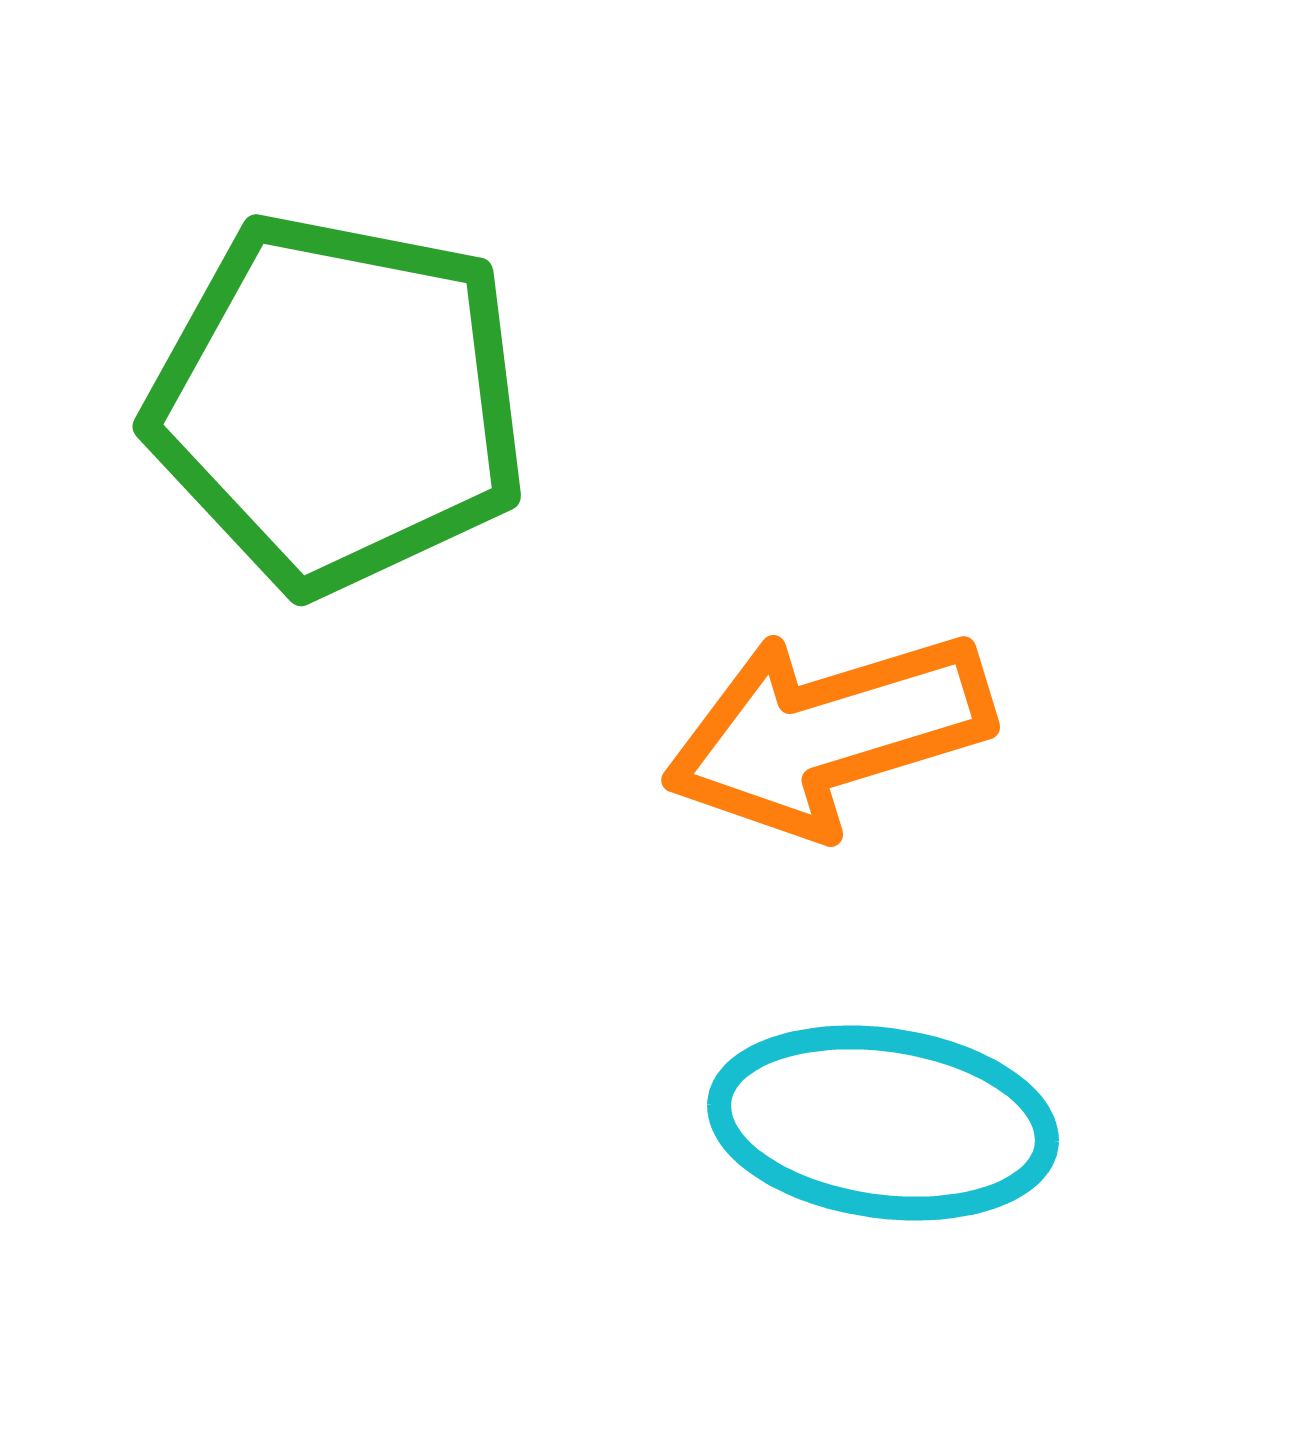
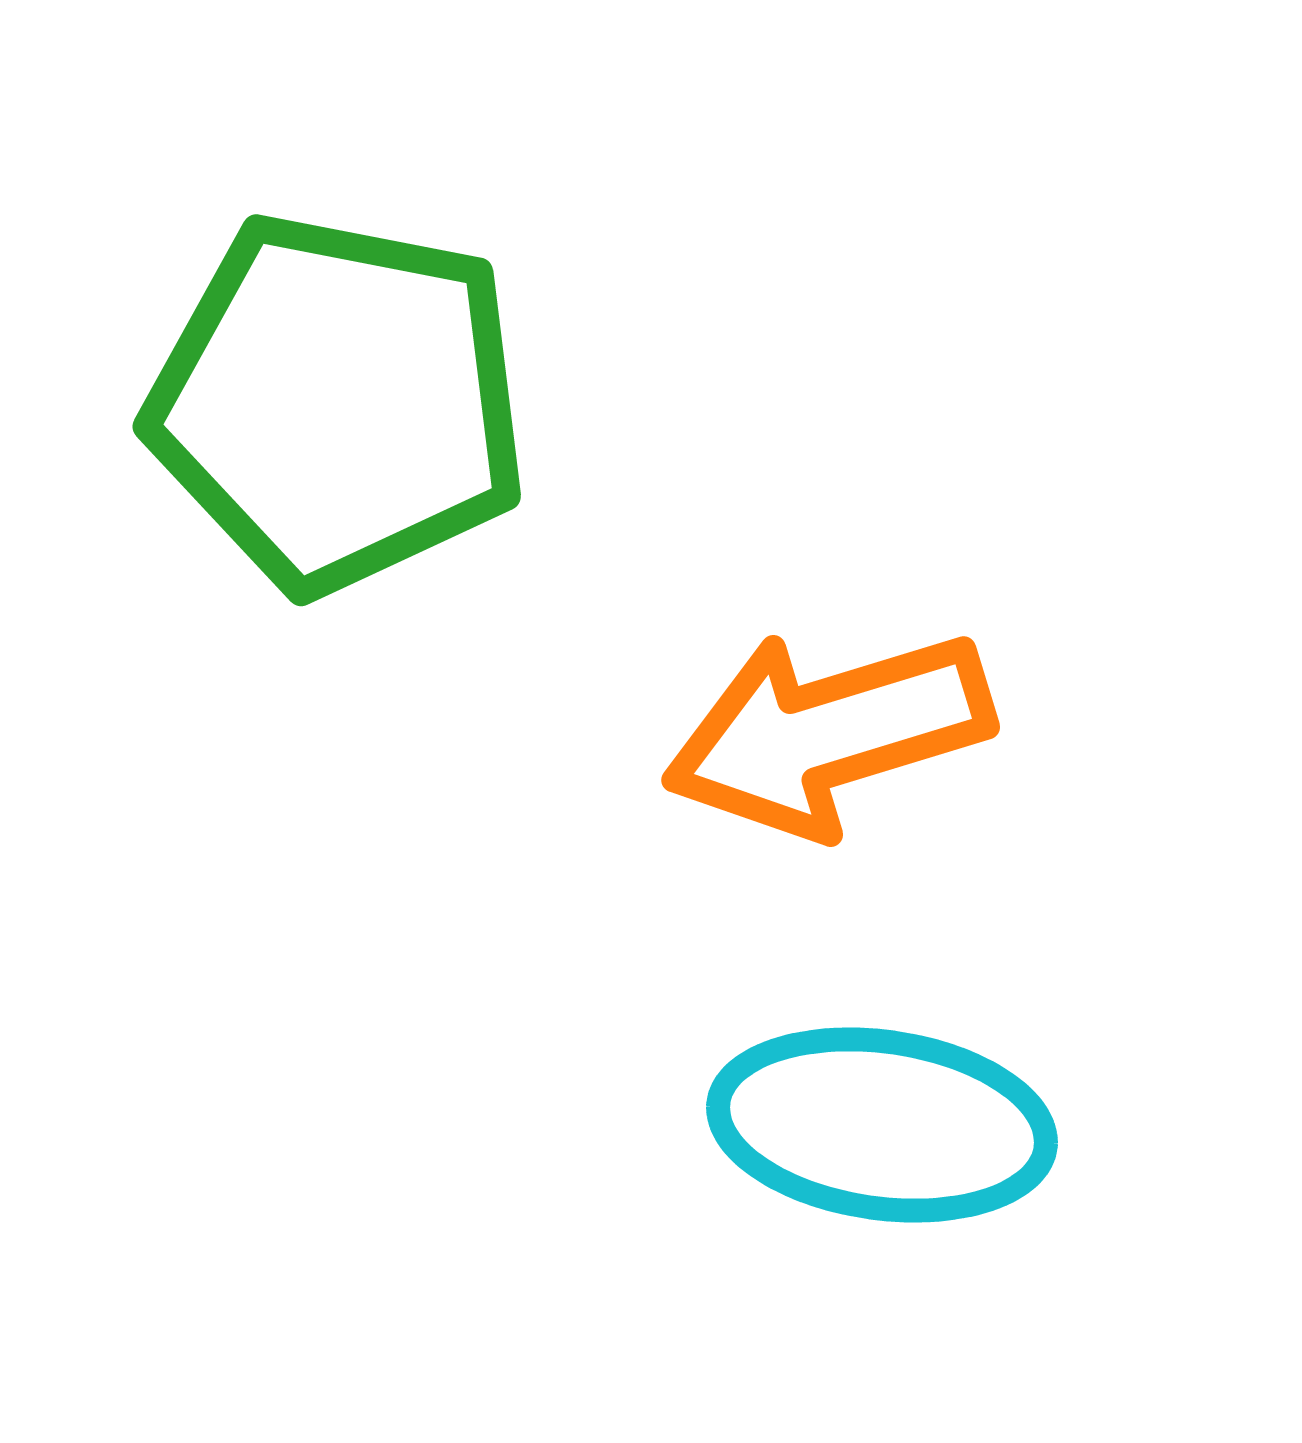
cyan ellipse: moved 1 px left, 2 px down
